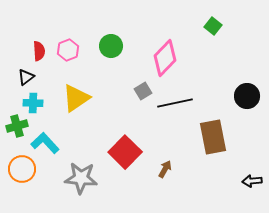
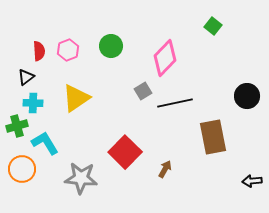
cyan L-shape: rotated 12 degrees clockwise
